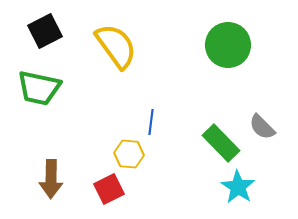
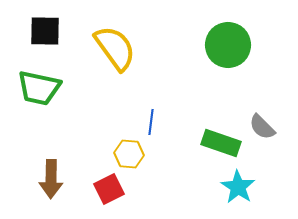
black square: rotated 28 degrees clockwise
yellow semicircle: moved 1 px left, 2 px down
green rectangle: rotated 27 degrees counterclockwise
